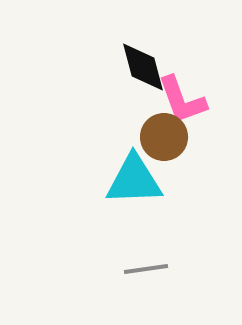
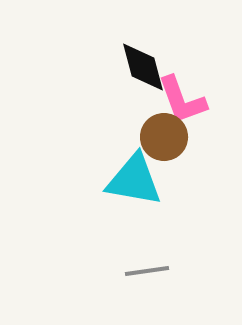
cyan triangle: rotated 12 degrees clockwise
gray line: moved 1 px right, 2 px down
